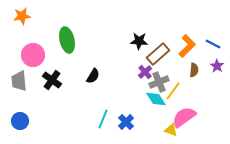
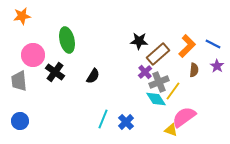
black cross: moved 3 px right, 8 px up
